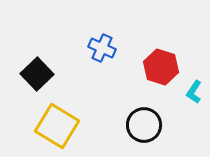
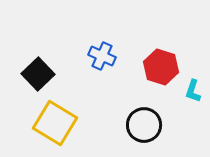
blue cross: moved 8 px down
black square: moved 1 px right
cyan L-shape: moved 1 px left, 1 px up; rotated 15 degrees counterclockwise
yellow square: moved 2 px left, 3 px up
